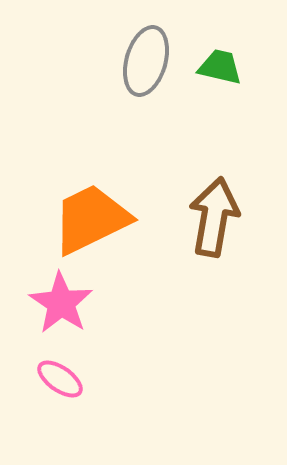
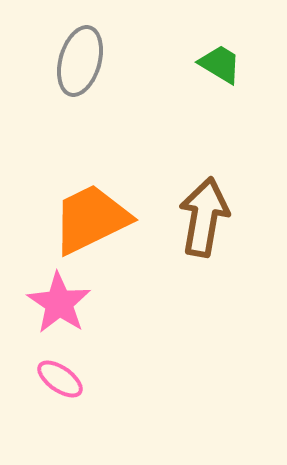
gray ellipse: moved 66 px left
green trapezoid: moved 3 px up; rotated 18 degrees clockwise
brown arrow: moved 10 px left
pink star: moved 2 px left
